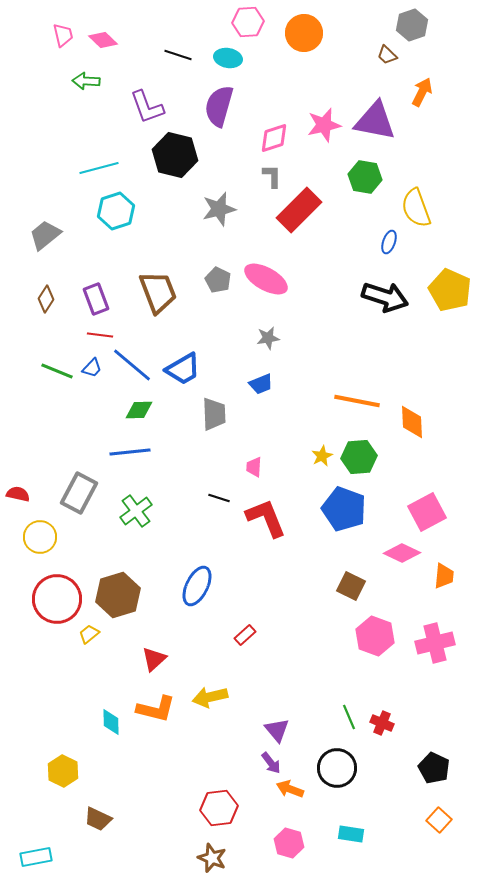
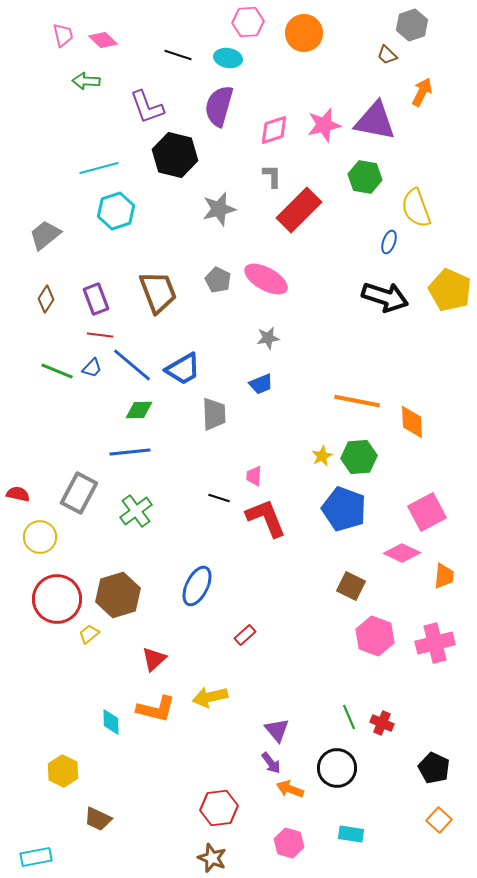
pink diamond at (274, 138): moved 8 px up
pink trapezoid at (254, 467): moved 9 px down
